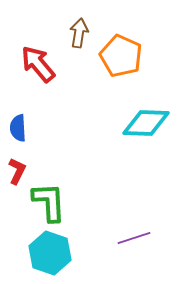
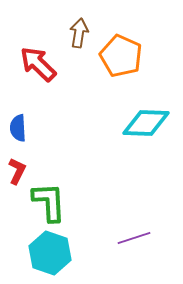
red arrow: rotated 6 degrees counterclockwise
